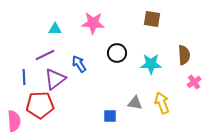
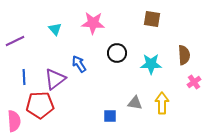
cyan triangle: rotated 48 degrees clockwise
purple line: moved 30 px left, 14 px up
yellow arrow: rotated 20 degrees clockwise
